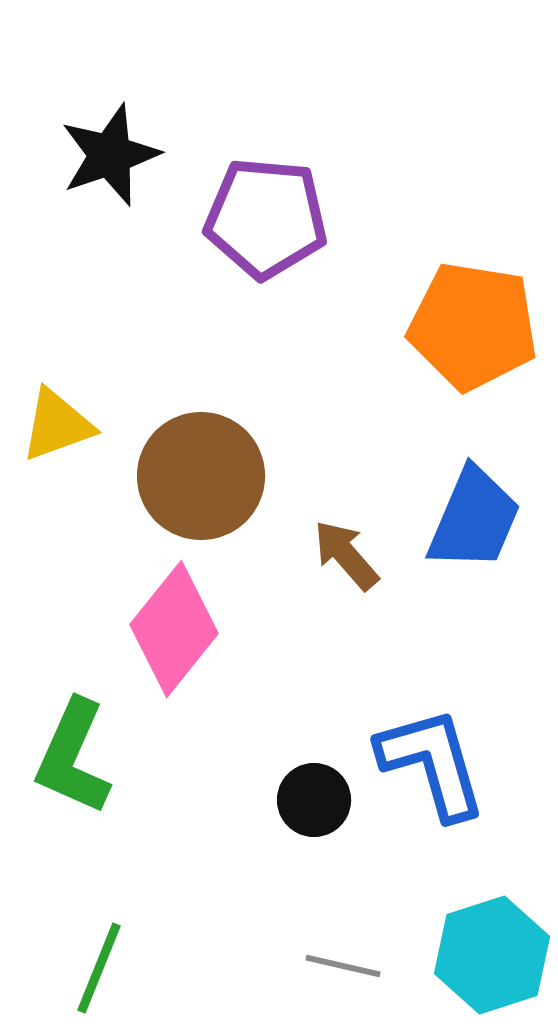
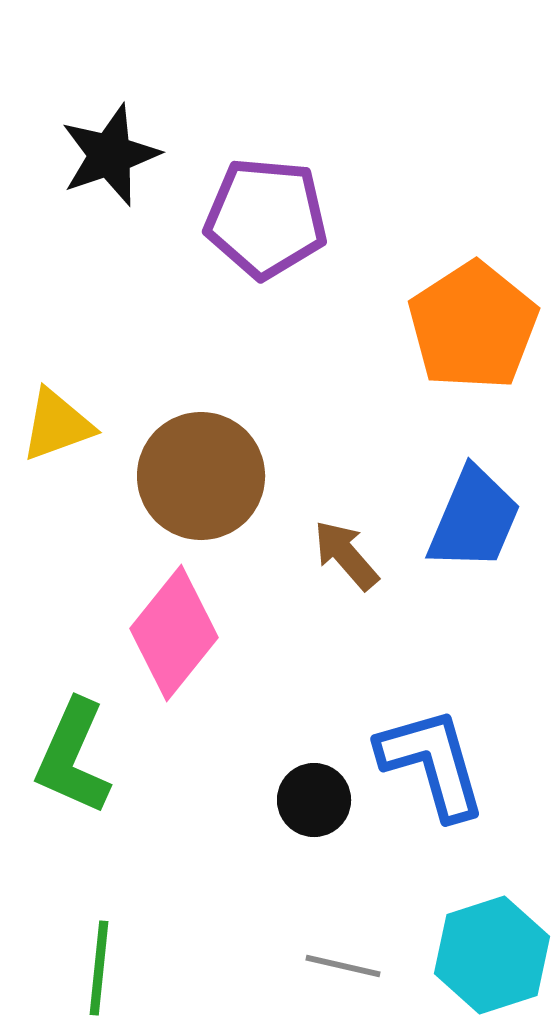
orange pentagon: rotated 30 degrees clockwise
pink diamond: moved 4 px down
green line: rotated 16 degrees counterclockwise
